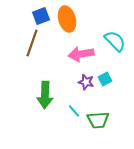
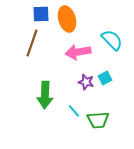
blue square: moved 2 px up; rotated 18 degrees clockwise
cyan semicircle: moved 3 px left, 1 px up
pink arrow: moved 3 px left, 2 px up
cyan square: moved 1 px up
